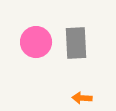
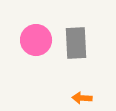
pink circle: moved 2 px up
